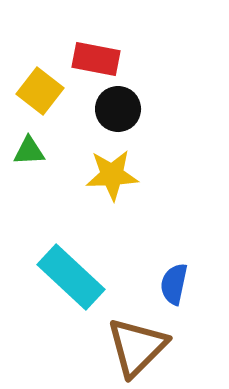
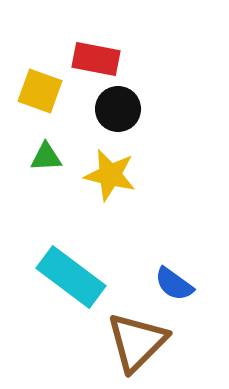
yellow square: rotated 18 degrees counterclockwise
green triangle: moved 17 px right, 6 px down
yellow star: moved 2 px left; rotated 16 degrees clockwise
cyan rectangle: rotated 6 degrees counterclockwise
blue semicircle: rotated 66 degrees counterclockwise
brown triangle: moved 5 px up
